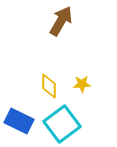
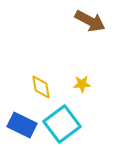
brown arrow: moved 29 px right; rotated 88 degrees clockwise
yellow diamond: moved 8 px left, 1 px down; rotated 10 degrees counterclockwise
blue rectangle: moved 3 px right, 4 px down
